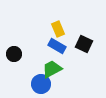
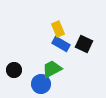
blue rectangle: moved 4 px right, 2 px up
black circle: moved 16 px down
